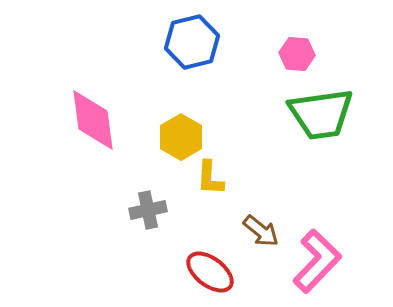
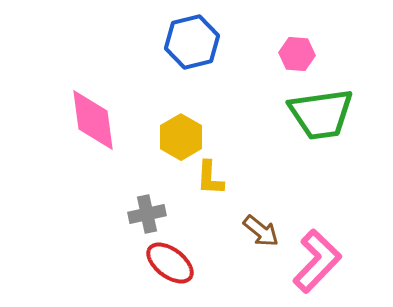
gray cross: moved 1 px left, 4 px down
red ellipse: moved 40 px left, 9 px up
